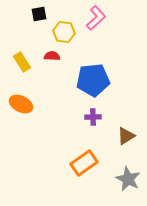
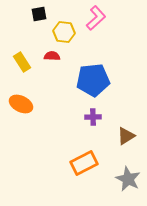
orange rectangle: rotated 8 degrees clockwise
